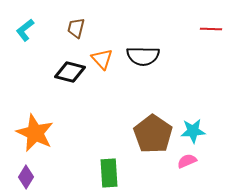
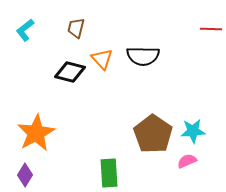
orange star: moved 1 px right; rotated 18 degrees clockwise
purple diamond: moved 1 px left, 2 px up
